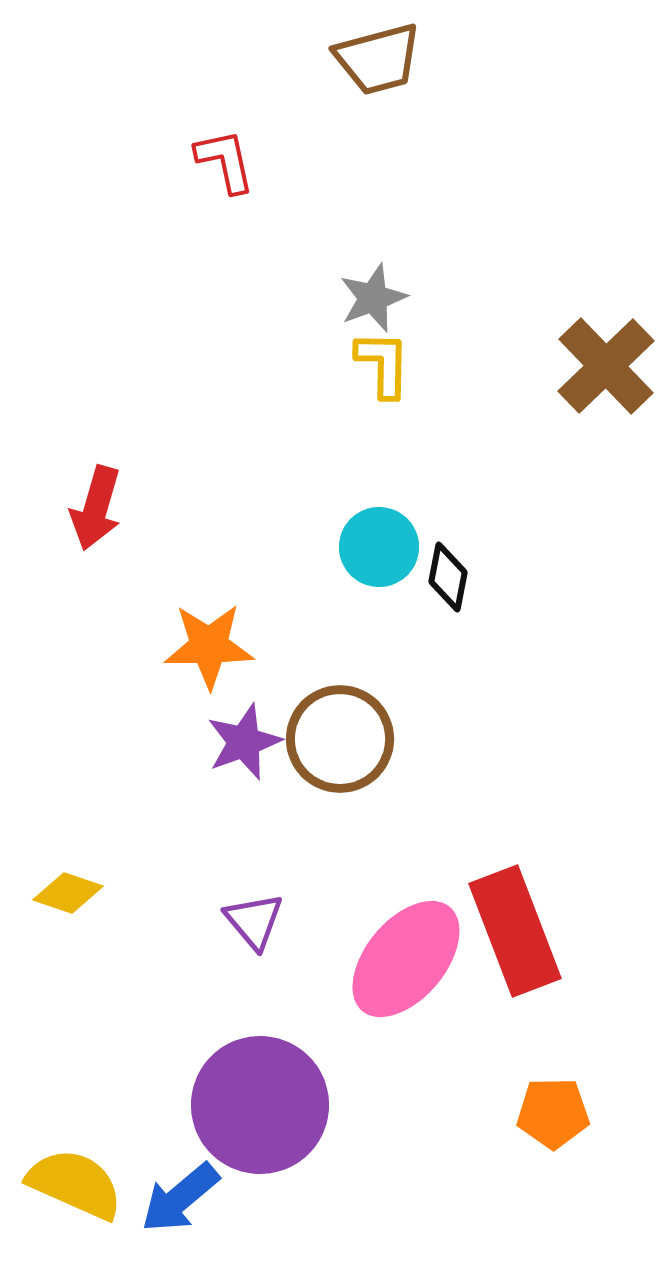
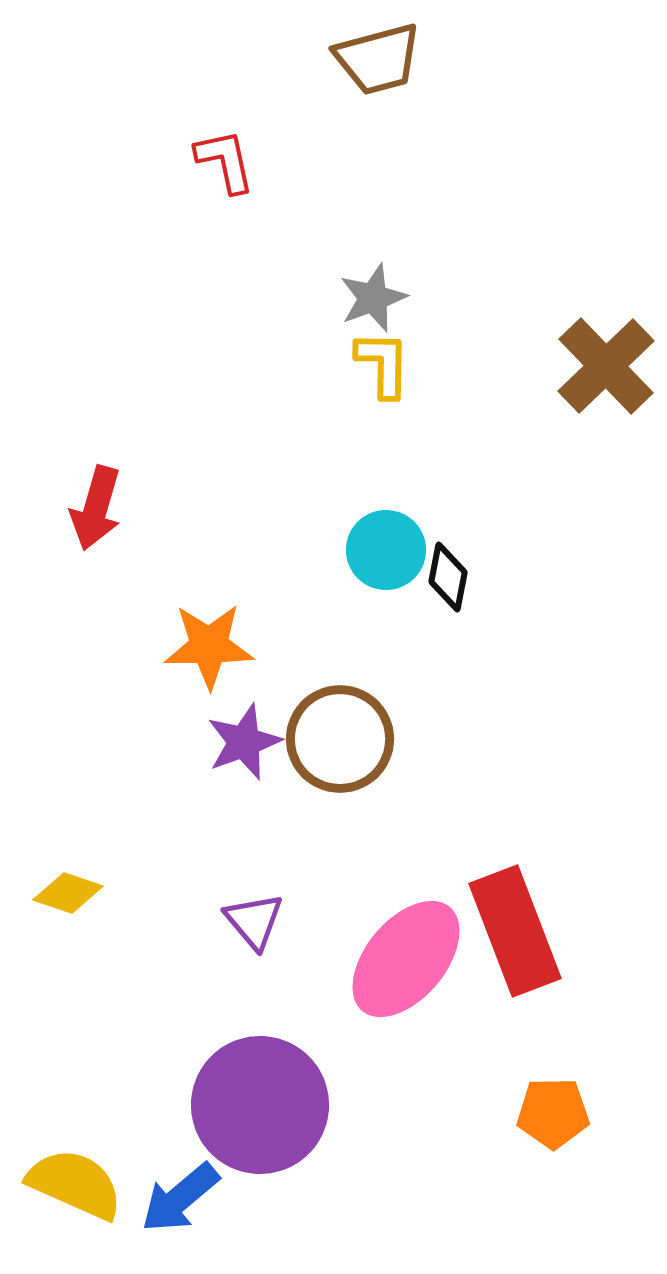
cyan circle: moved 7 px right, 3 px down
